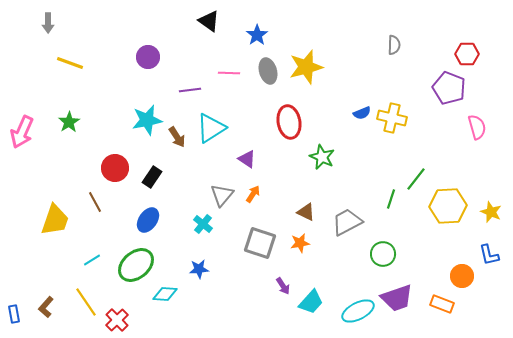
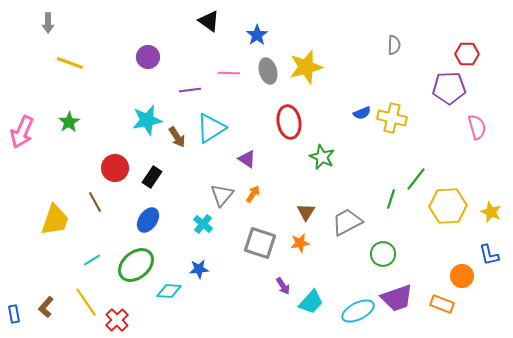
purple pentagon at (449, 88): rotated 24 degrees counterclockwise
brown triangle at (306, 212): rotated 36 degrees clockwise
cyan diamond at (165, 294): moved 4 px right, 3 px up
